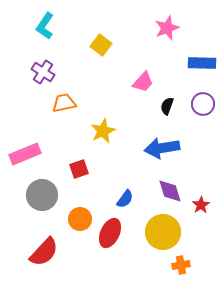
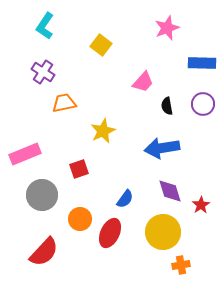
black semicircle: rotated 30 degrees counterclockwise
